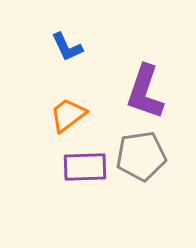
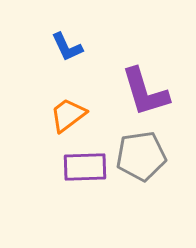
purple L-shape: rotated 36 degrees counterclockwise
